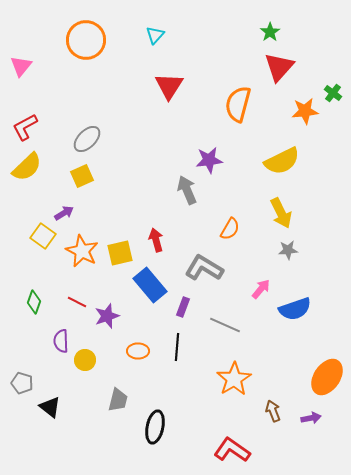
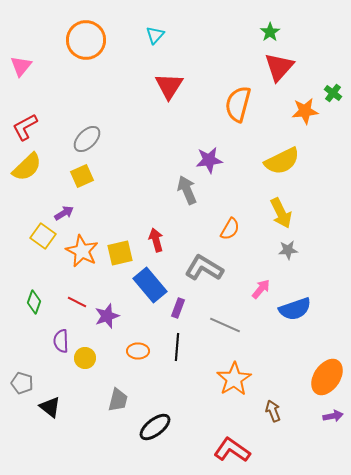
purple rectangle at (183, 307): moved 5 px left, 1 px down
yellow circle at (85, 360): moved 2 px up
purple arrow at (311, 418): moved 22 px right, 2 px up
black ellipse at (155, 427): rotated 40 degrees clockwise
